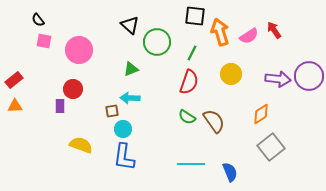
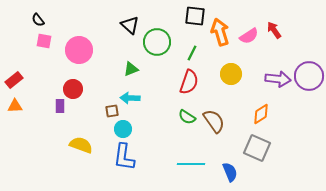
gray square: moved 14 px left, 1 px down; rotated 28 degrees counterclockwise
